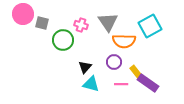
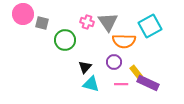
pink cross: moved 6 px right, 3 px up
green circle: moved 2 px right
purple rectangle: rotated 10 degrees counterclockwise
